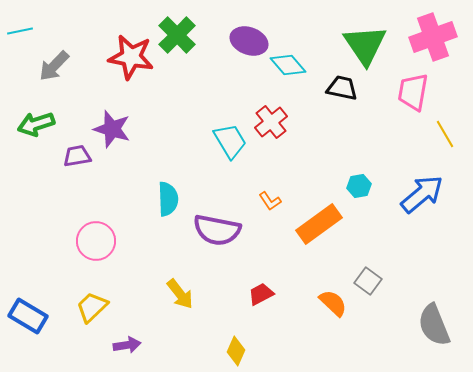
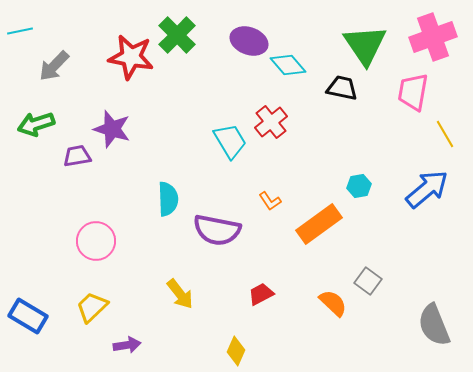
blue arrow: moved 5 px right, 5 px up
